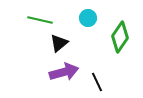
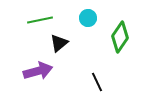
green line: rotated 25 degrees counterclockwise
purple arrow: moved 26 px left, 1 px up
